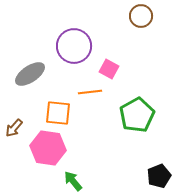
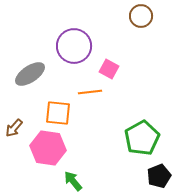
green pentagon: moved 5 px right, 23 px down
